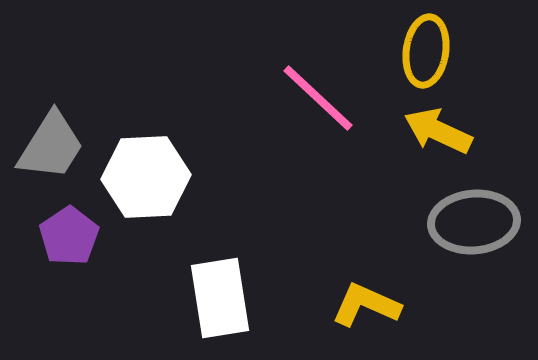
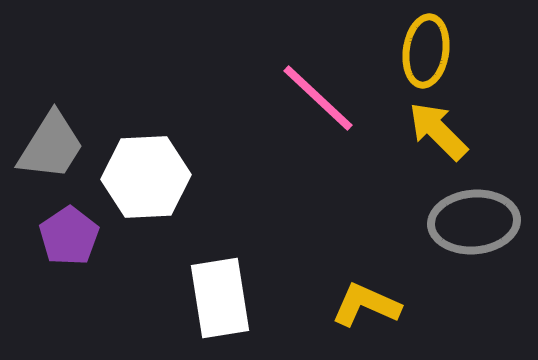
yellow arrow: rotated 20 degrees clockwise
